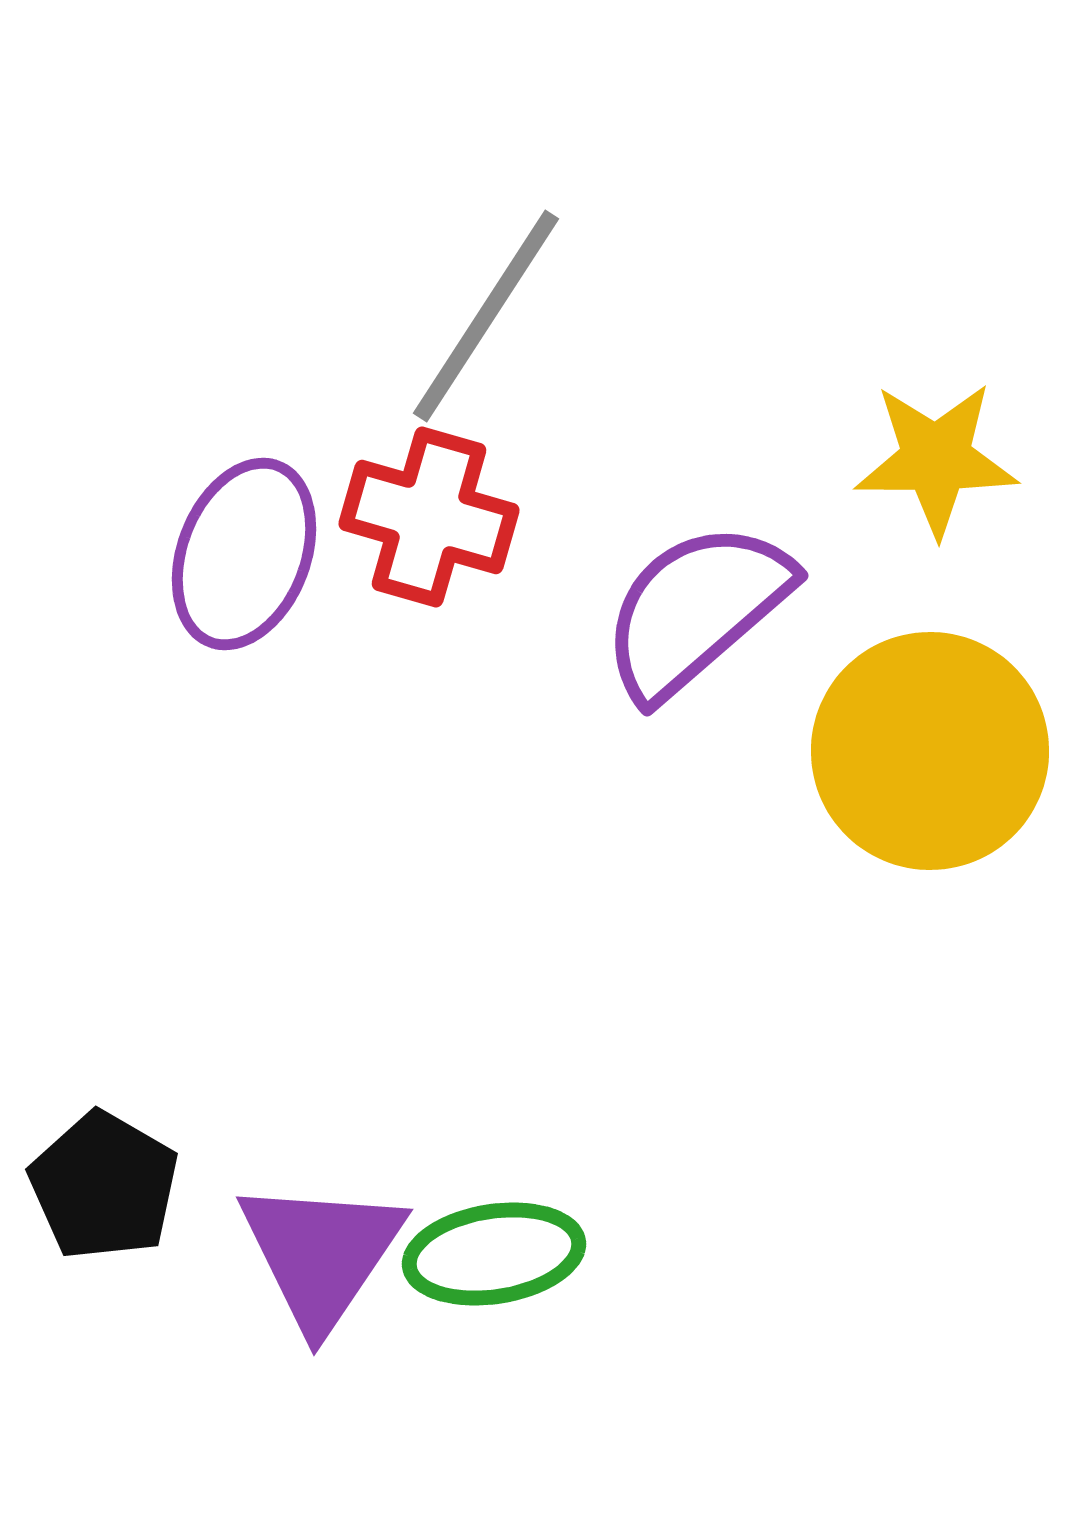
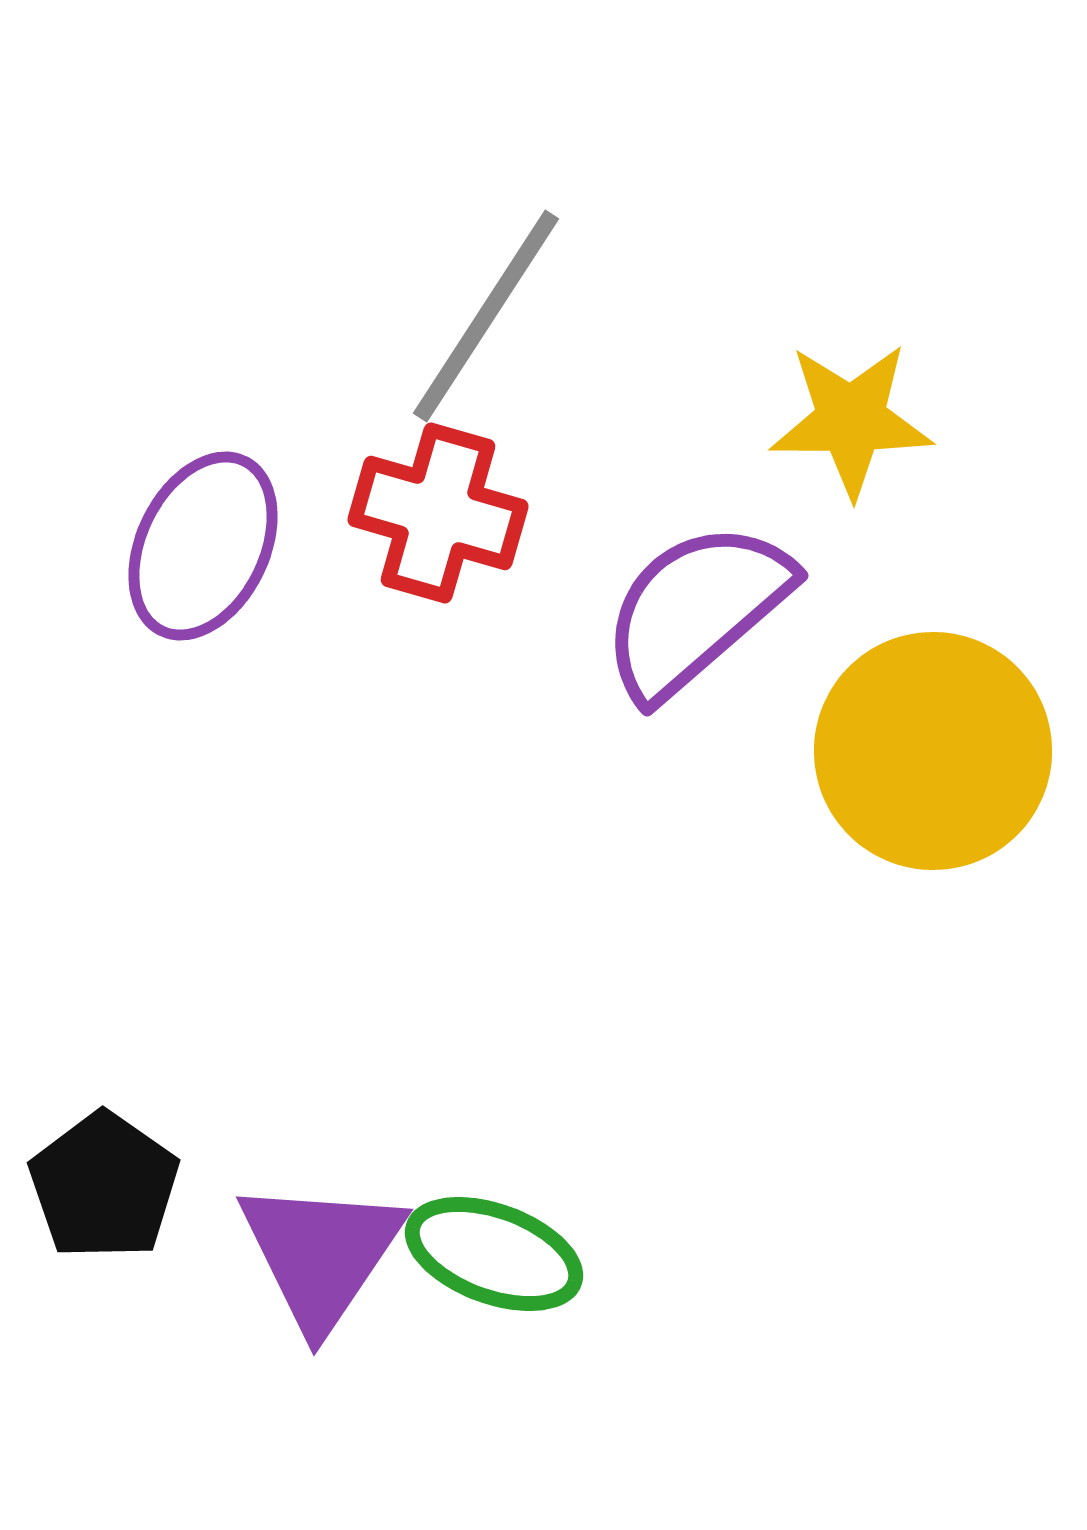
yellow star: moved 85 px left, 39 px up
red cross: moved 9 px right, 4 px up
purple ellipse: moved 41 px left, 8 px up; rotated 5 degrees clockwise
yellow circle: moved 3 px right
black pentagon: rotated 5 degrees clockwise
green ellipse: rotated 29 degrees clockwise
